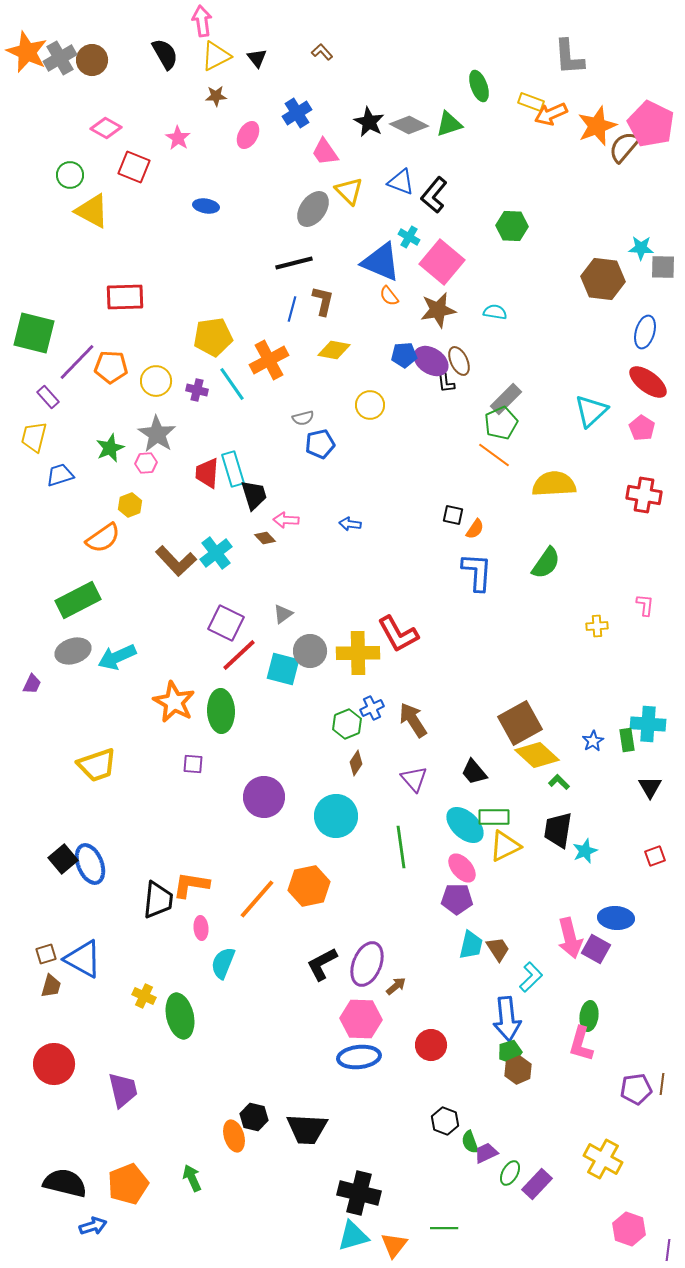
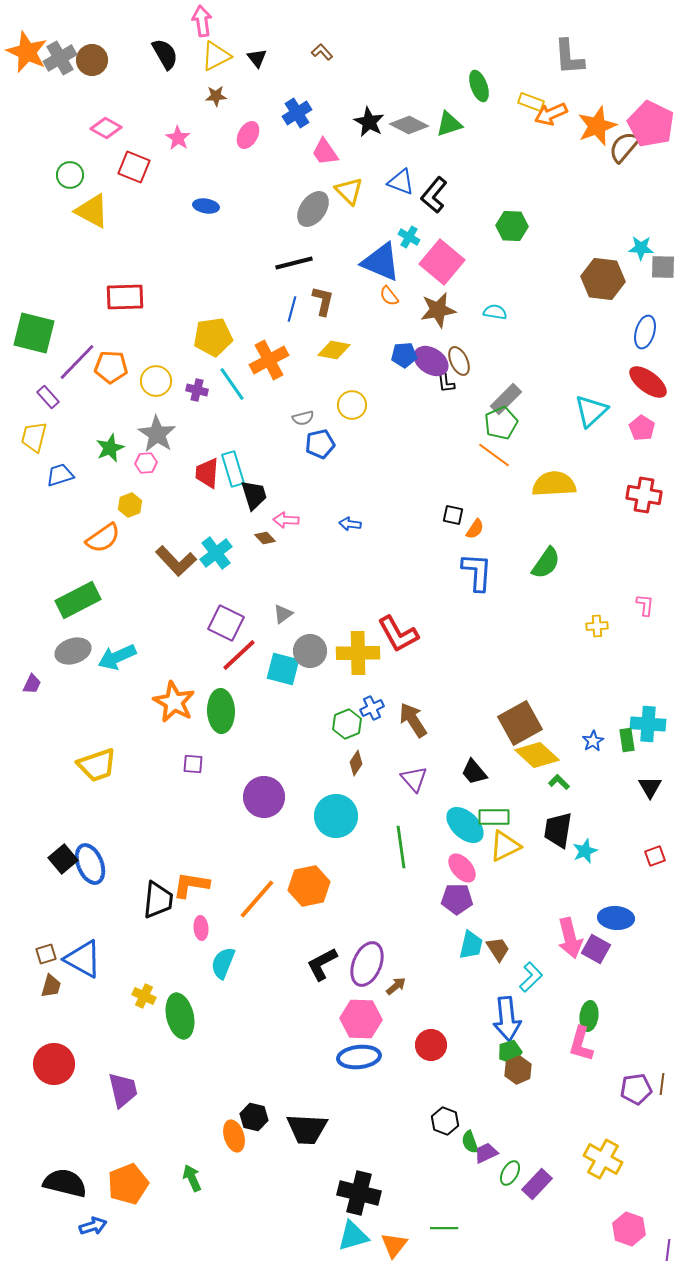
yellow circle at (370, 405): moved 18 px left
